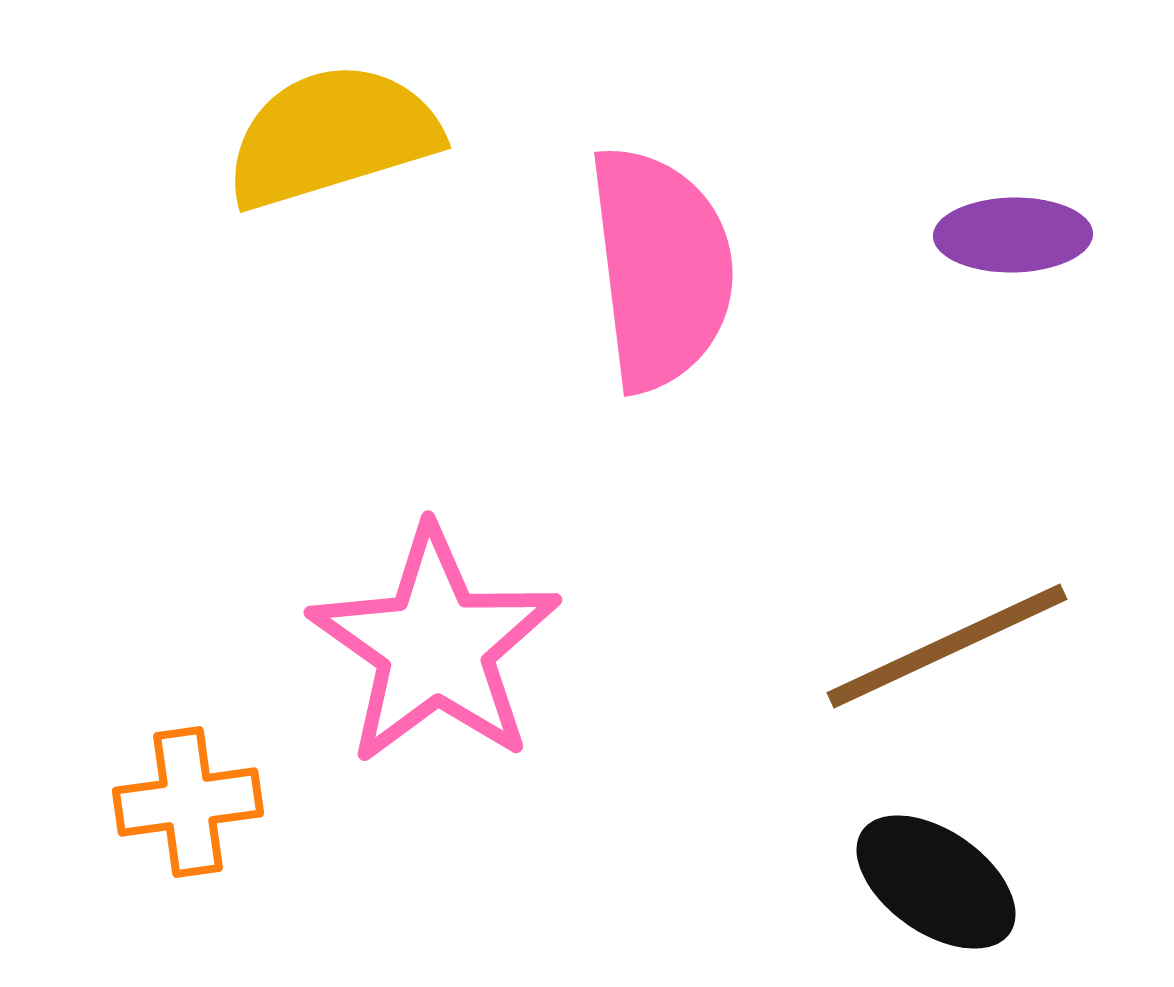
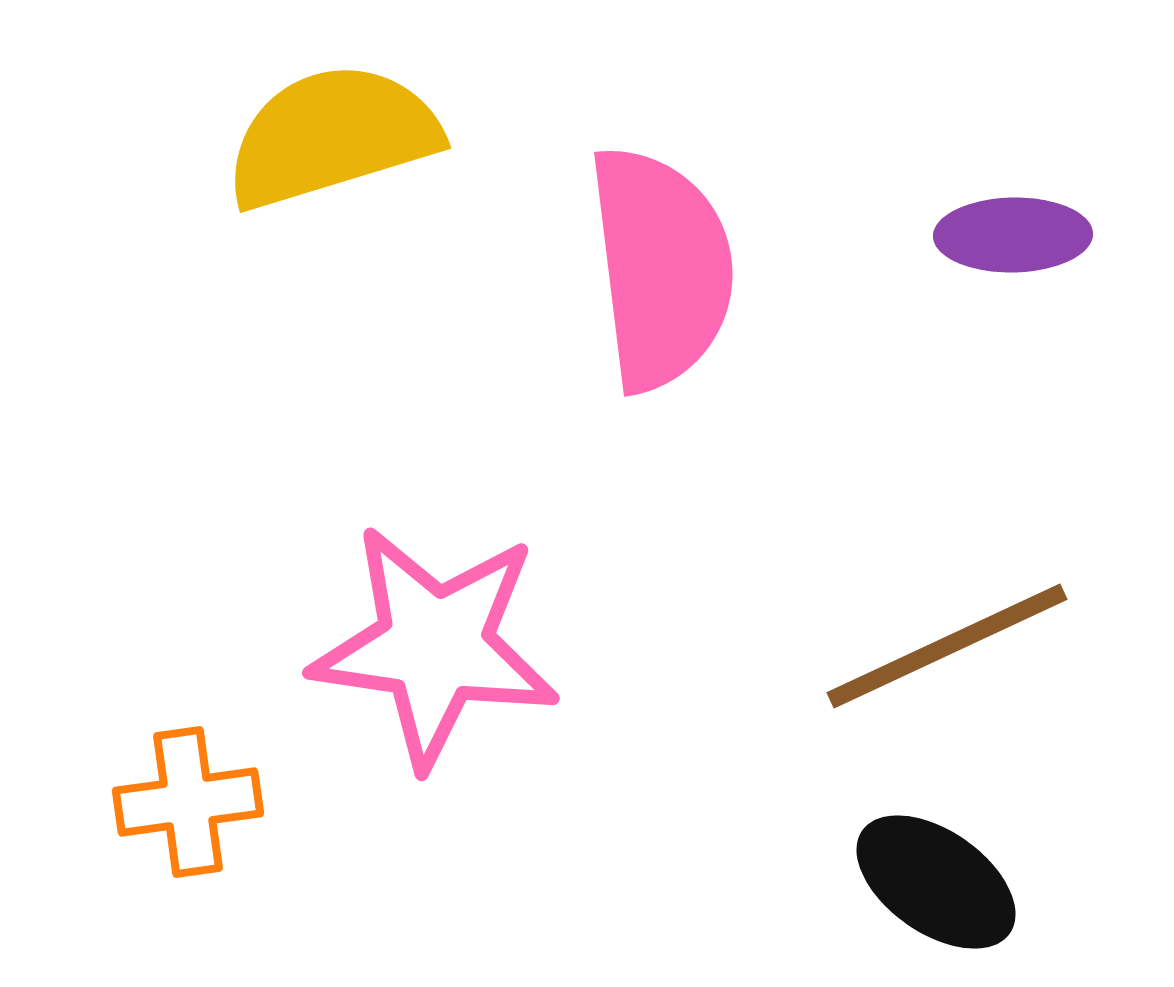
pink star: rotated 27 degrees counterclockwise
